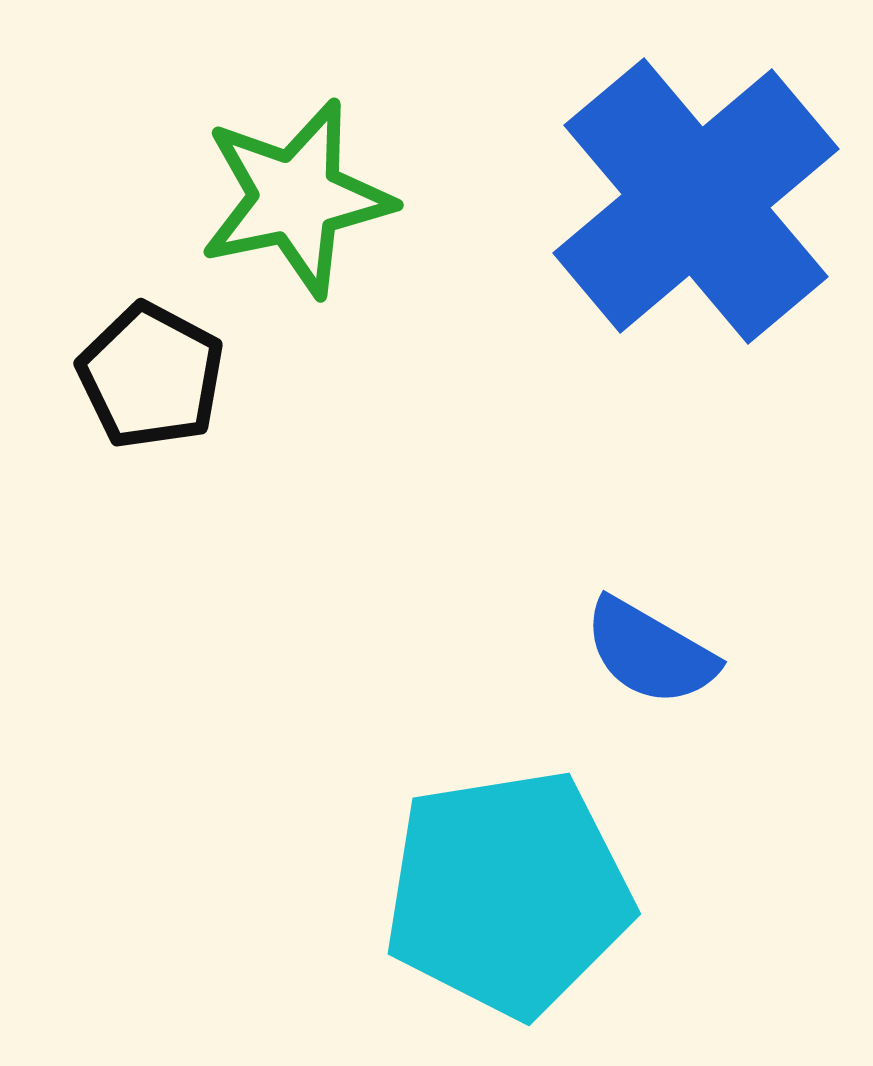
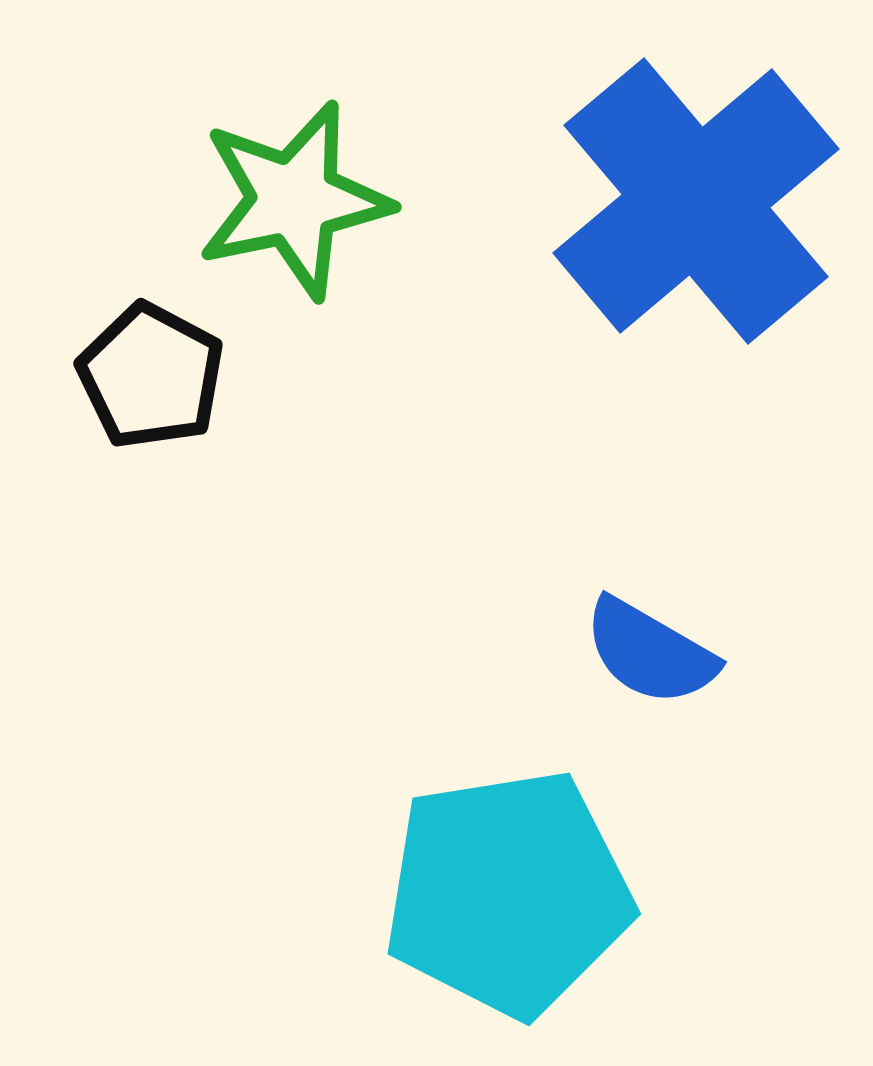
green star: moved 2 px left, 2 px down
